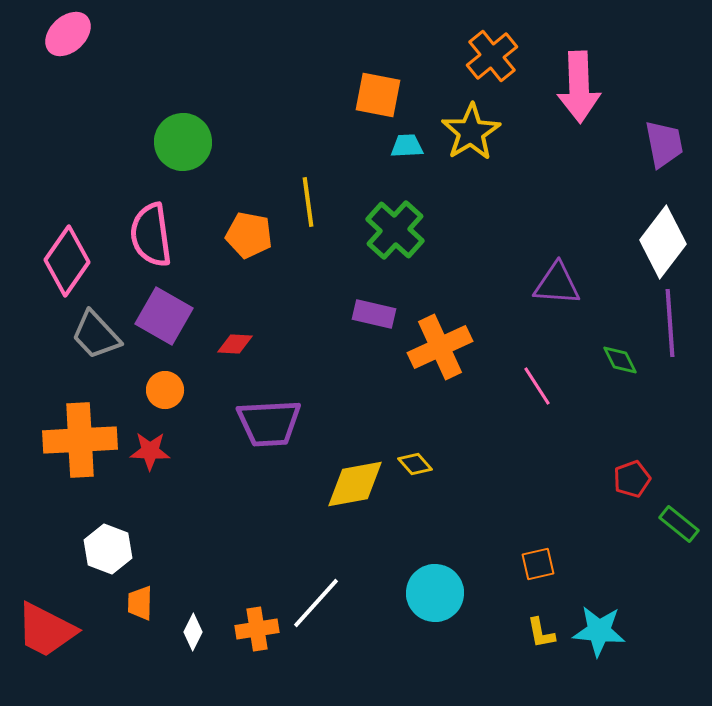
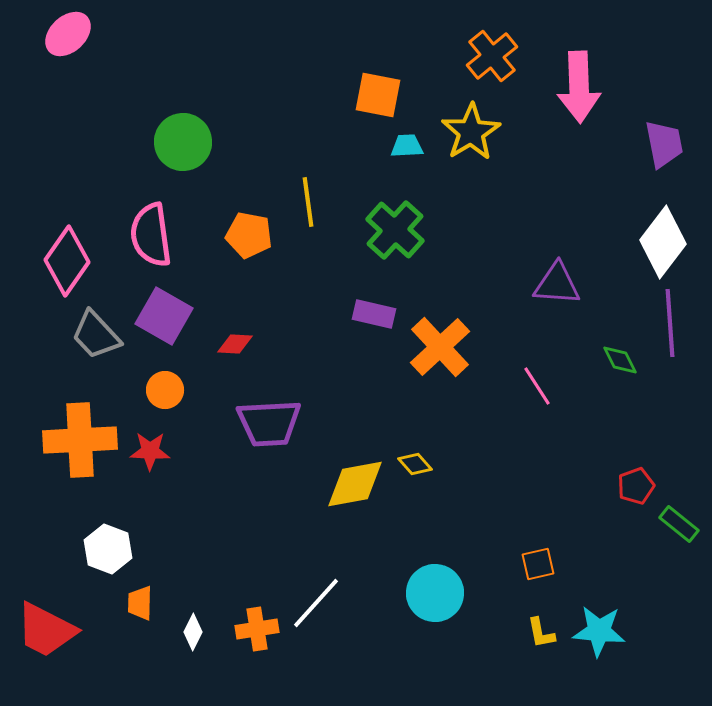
orange cross at (440, 347): rotated 18 degrees counterclockwise
red pentagon at (632, 479): moved 4 px right, 7 px down
